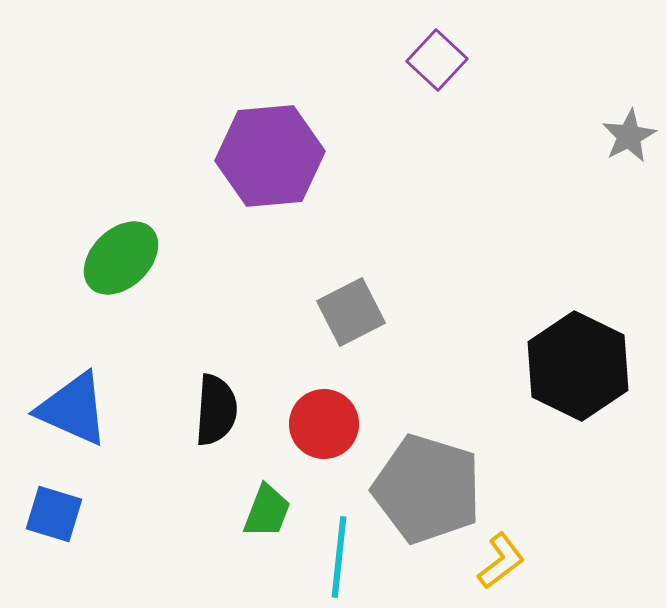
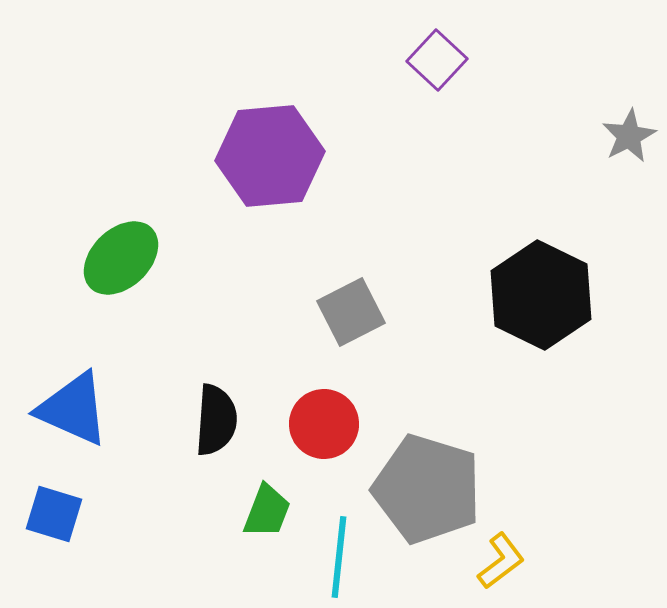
black hexagon: moved 37 px left, 71 px up
black semicircle: moved 10 px down
